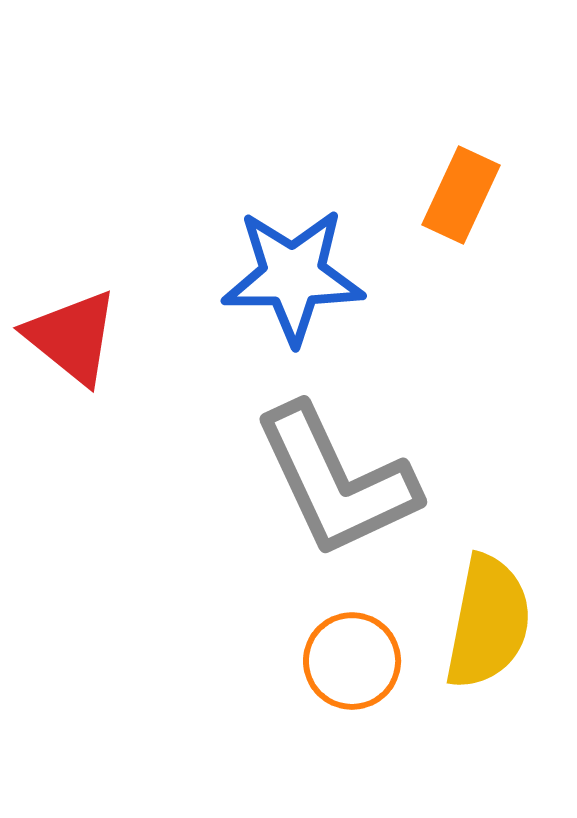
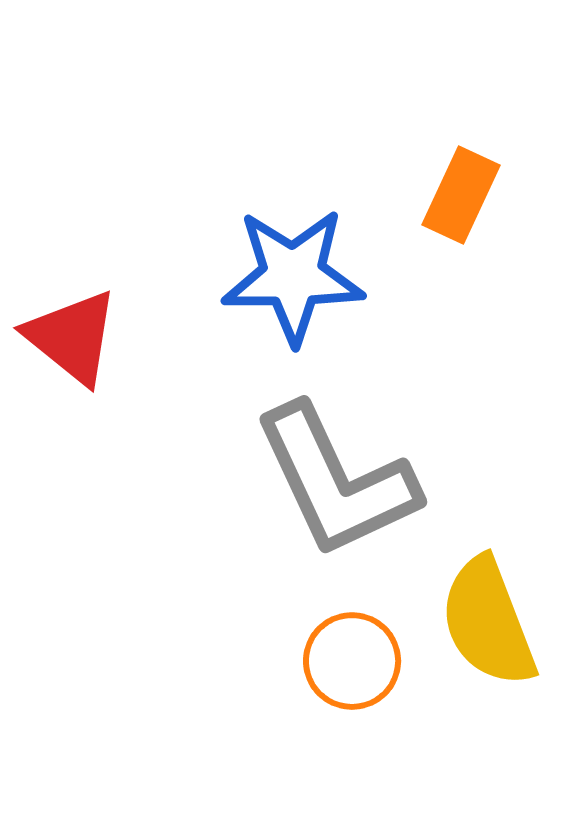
yellow semicircle: rotated 148 degrees clockwise
